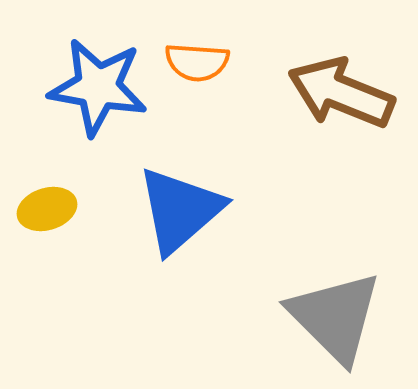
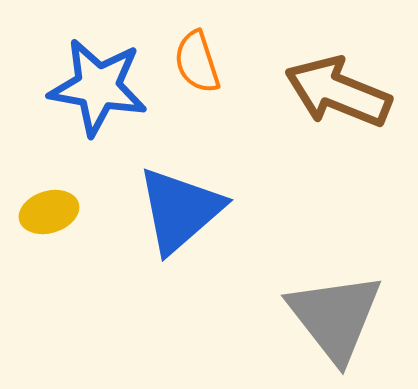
orange semicircle: rotated 68 degrees clockwise
brown arrow: moved 3 px left, 1 px up
yellow ellipse: moved 2 px right, 3 px down
gray triangle: rotated 7 degrees clockwise
